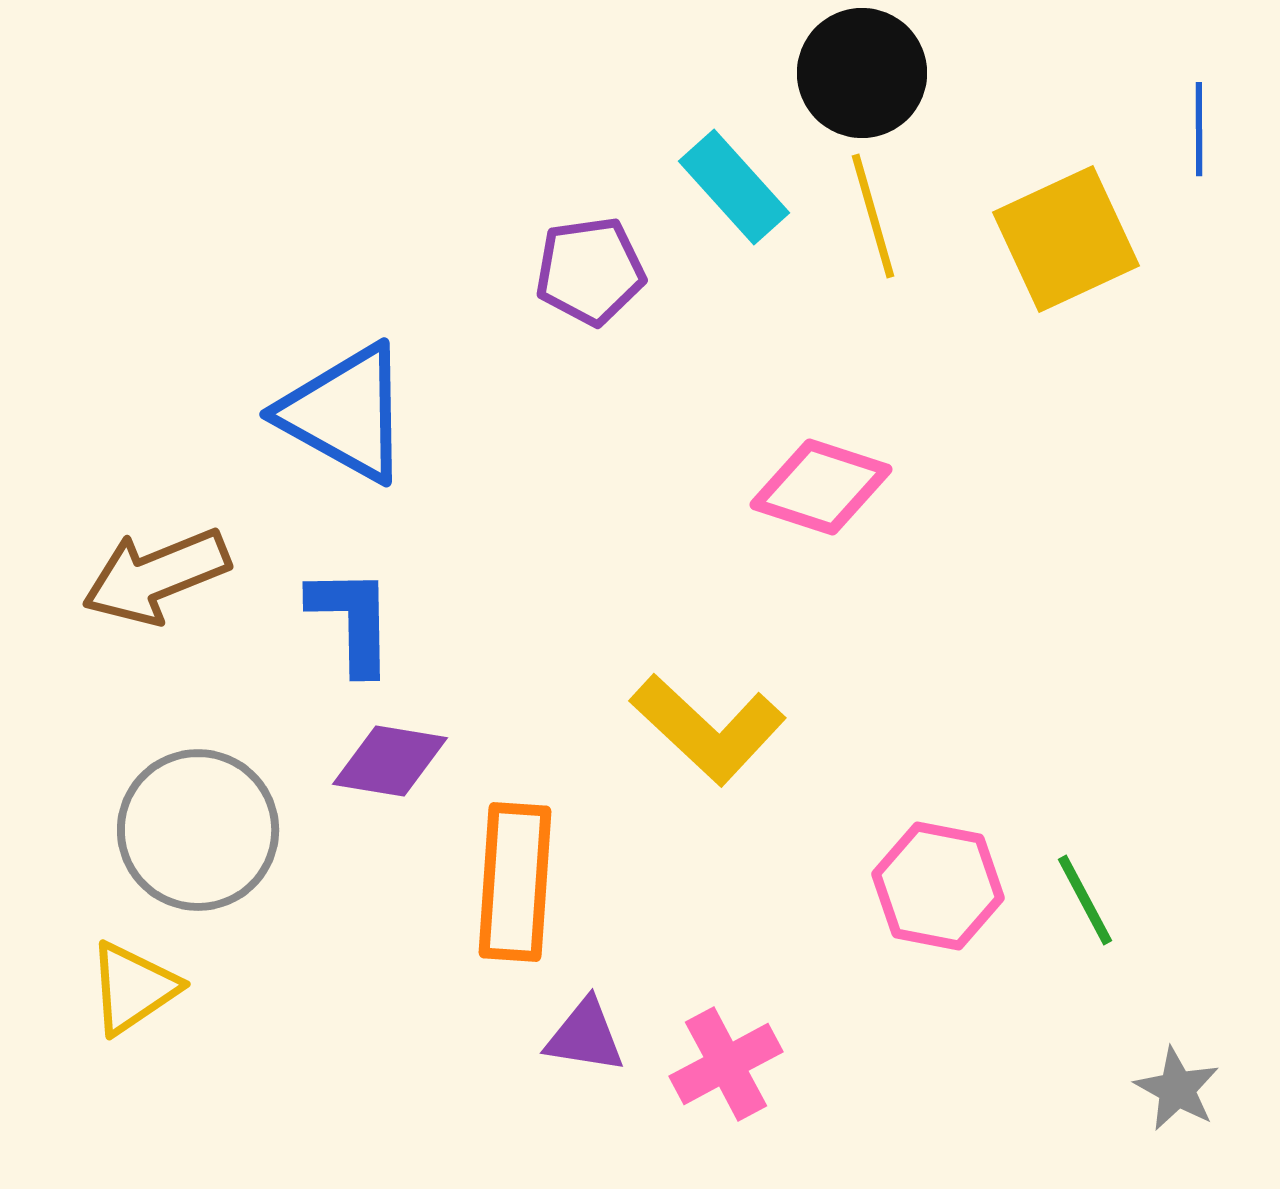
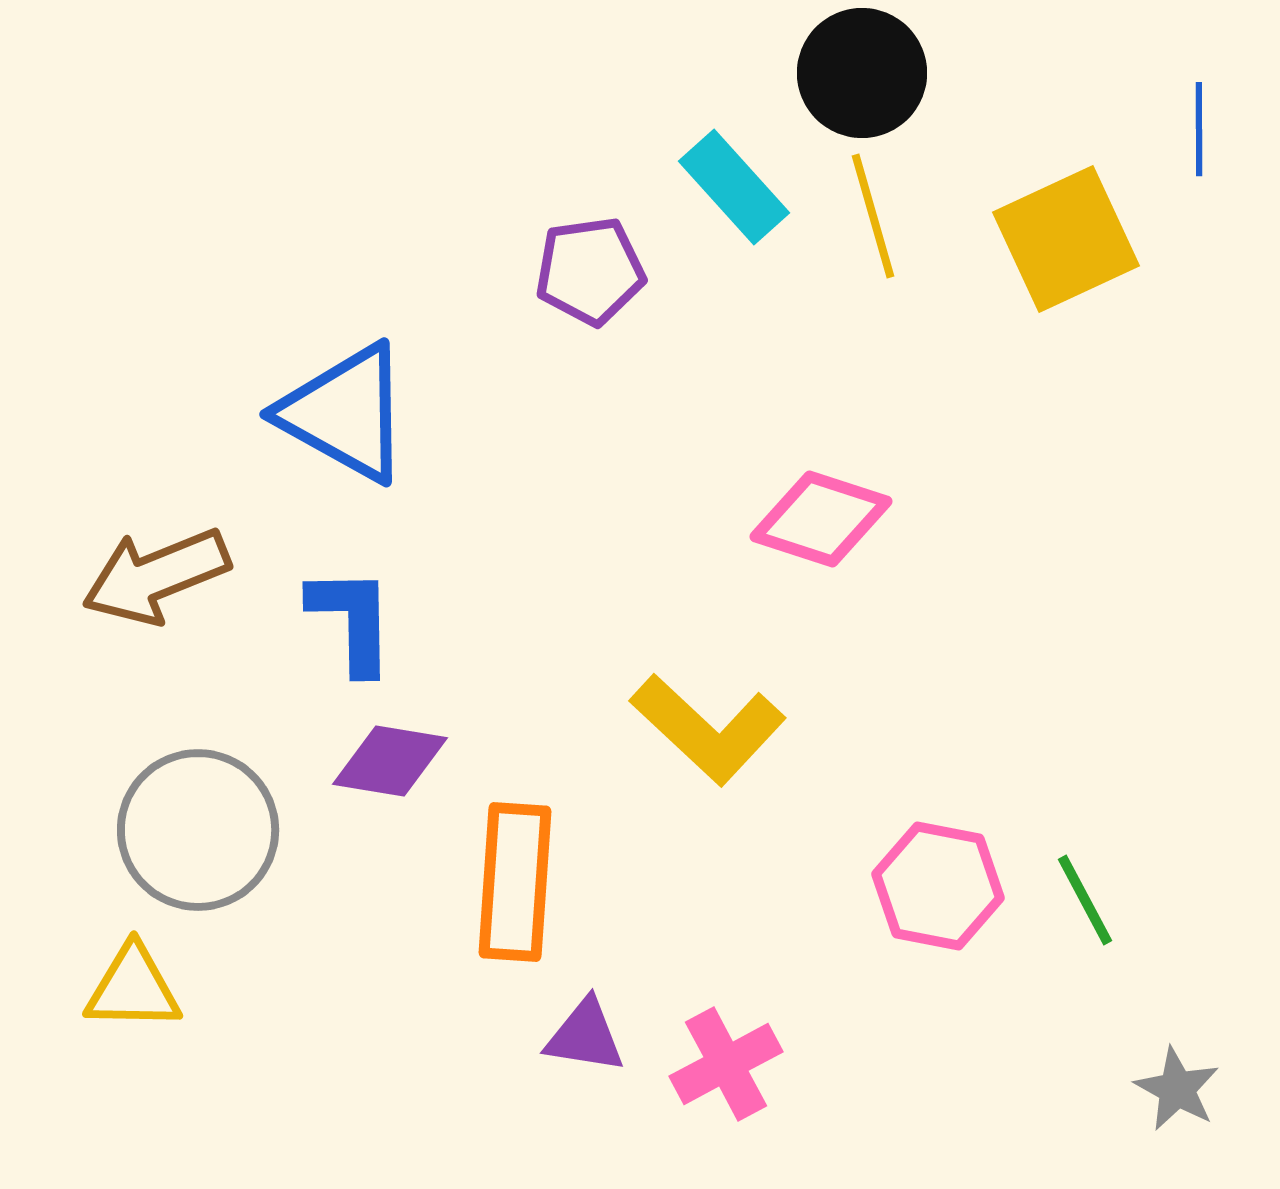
pink diamond: moved 32 px down
yellow triangle: rotated 35 degrees clockwise
